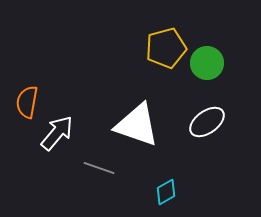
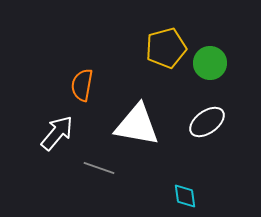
green circle: moved 3 px right
orange semicircle: moved 55 px right, 17 px up
white triangle: rotated 9 degrees counterclockwise
cyan diamond: moved 19 px right, 4 px down; rotated 68 degrees counterclockwise
